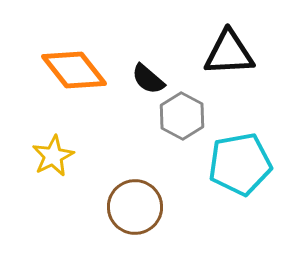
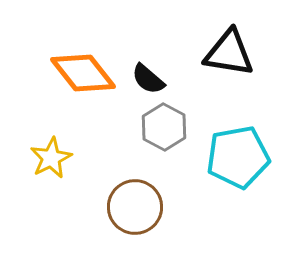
black triangle: rotated 12 degrees clockwise
orange diamond: moved 9 px right, 3 px down
gray hexagon: moved 18 px left, 11 px down
yellow star: moved 2 px left, 2 px down
cyan pentagon: moved 2 px left, 7 px up
